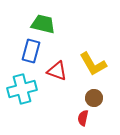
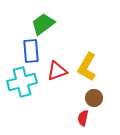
green trapezoid: rotated 50 degrees counterclockwise
blue rectangle: rotated 20 degrees counterclockwise
yellow L-shape: moved 6 px left, 3 px down; rotated 60 degrees clockwise
red triangle: rotated 40 degrees counterclockwise
cyan cross: moved 7 px up
